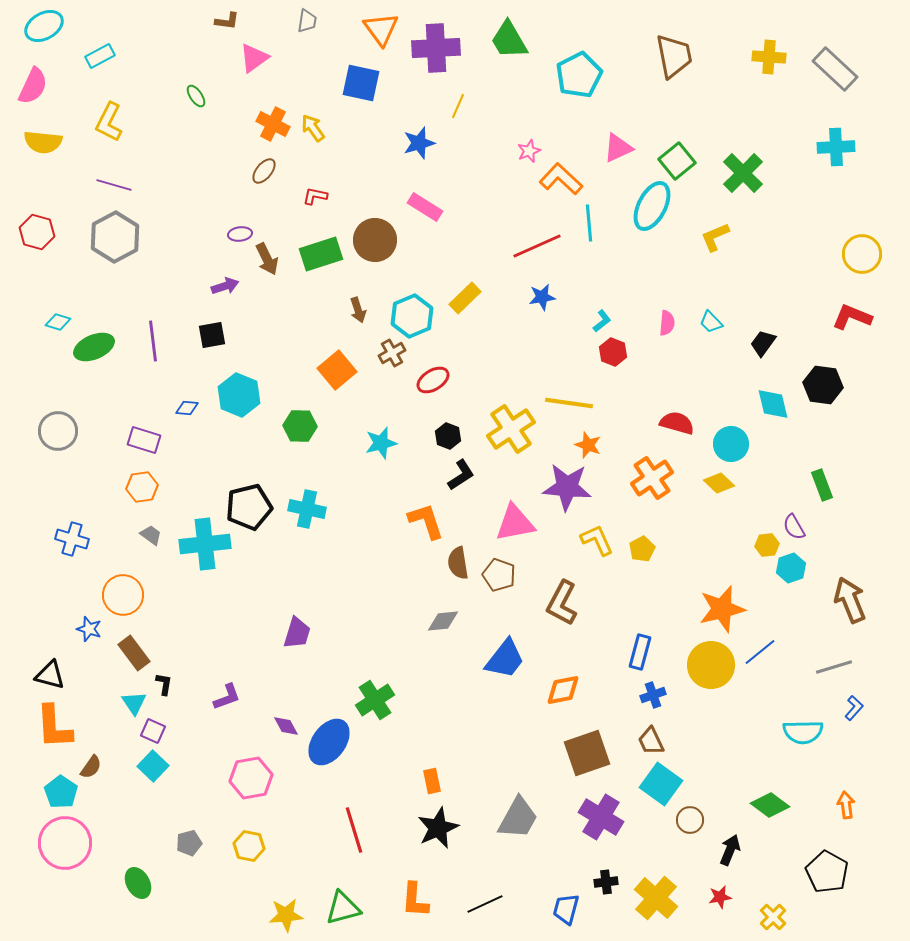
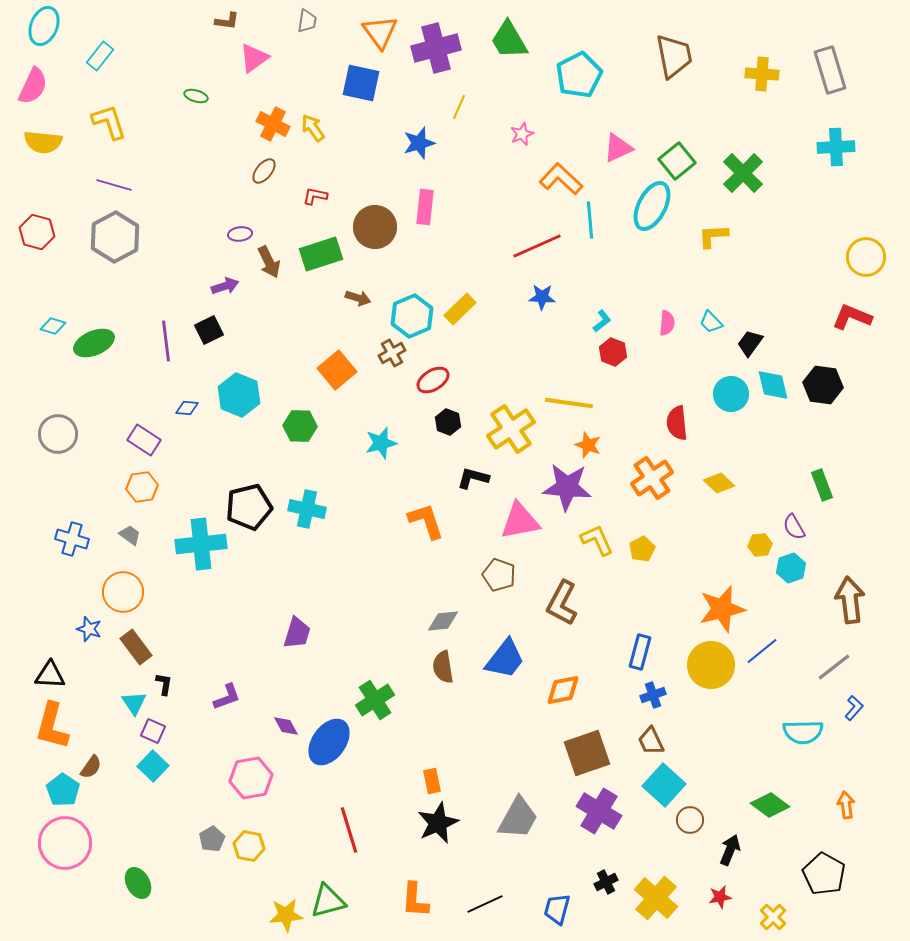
cyan ellipse at (44, 26): rotated 39 degrees counterclockwise
orange triangle at (381, 29): moved 1 px left, 3 px down
purple cross at (436, 48): rotated 12 degrees counterclockwise
cyan rectangle at (100, 56): rotated 24 degrees counterclockwise
yellow cross at (769, 57): moved 7 px left, 17 px down
gray rectangle at (835, 69): moved 5 px left, 1 px down; rotated 30 degrees clockwise
green ellipse at (196, 96): rotated 40 degrees counterclockwise
yellow line at (458, 106): moved 1 px right, 1 px down
yellow L-shape at (109, 122): rotated 135 degrees clockwise
pink star at (529, 151): moved 7 px left, 17 px up
pink rectangle at (425, 207): rotated 64 degrees clockwise
cyan line at (589, 223): moved 1 px right, 3 px up
yellow L-shape at (715, 237): moved 2 px left, 1 px up; rotated 20 degrees clockwise
brown circle at (375, 240): moved 13 px up
yellow circle at (862, 254): moved 4 px right, 3 px down
brown arrow at (267, 259): moved 2 px right, 3 px down
blue star at (542, 297): rotated 12 degrees clockwise
yellow rectangle at (465, 298): moved 5 px left, 11 px down
brown arrow at (358, 310): moved 12 px up; rotated 55 degrees counterclockwise
cyan diamond at (58, 322): moved 5 px left, 4 px down
black square at (212, 335): moved 3 px left, 5 px up; rotated 16 degrees counterclockwise
purple line at (153, 341): moved 13 px right
black trapezoid at (763, 343): moved 13 px left
green ellipse at (94, 347): moved 4 px up
cyan diamond at (773, 404): moved 19 px up
red semicircle at (677, 423): rotated 112 degrees counterclockwise
gray circle at (58, 431): moved 3 px down
black hexagon at (448, 436): moved 14 px up
purple rectangle at (144, 440): rotated 16 degrees clockwise
cyan circle at (731, 444): moved 50 px up
black L-shape at (461, 475): moved 12 px right, 3 px down; rotated 132 degrees counterclockwise
pink triangle at (515, 523): moved 5 px right, 2 px up
gray trapezoid at (151, 535): moved 21 px left
cyan cross at (205, 544): moved 4 px left
yellow hexagon at (767, 545): moved 7 px left
brown semicircle at (458, 563): moved 15 px left, 104 px down
orange circle at (123, 595): moved 3 px up
brown arrow at (850, 600): rotated 15 degrees clockwise
blue line at (760, 652): moved 2 px right, 1 px up
brown rectangle at (134, 653): moved 2 px right, 6 px up
gray line at (834, 667): rotated 21 degrees counterclockwise
black triangle at (50, 675): rotated 12 degrees counterclockwise
orange L-shape at (54, 727): moved 2 px left, 1 px up; rotated 18 degrees clockwise
cyan square at (661, 784): moved 3 px right, 1 px down; rotated 6 degrees clockwise
cyan pentagon at (61, 792): moved 2 px right, 2 px up
purple cross at (601, 817): moved 2 px left, 6 px up
black star at (438, 828): moved 5 px up
red line at (354, 830): moved 5 px left
gray pentagon at (189, 843): moved 23 px right, 4 px up; rotated 15 degrees counterclockwise
black pentagon at (827, 872): moved 3 px left, 2 px down
black cross at (606, 882): rotated 20 degrees counterclockwise
green triangle at (343, 908): moved 15 px left, 7 px up
blue trapezoid at (566, 909): moved 9 px left
